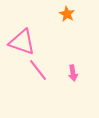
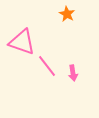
pink line: moved 9 px right, 4 px up
